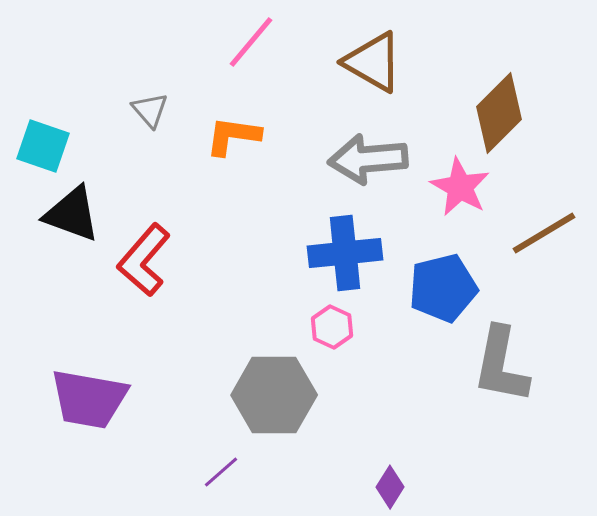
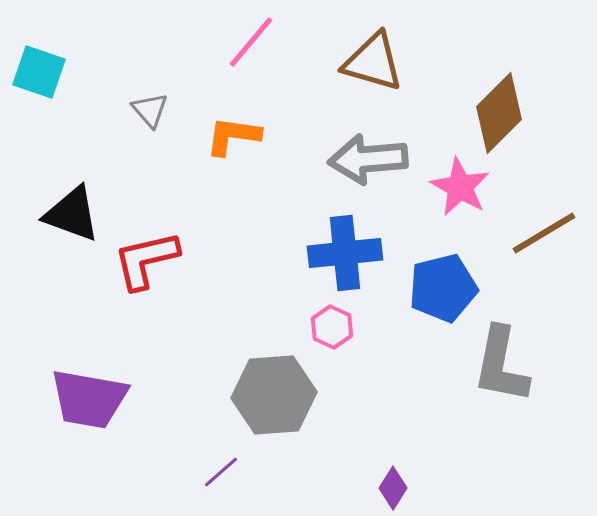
brown triangle: rotated 14 degrees counterclockwise
cyan square: moved 4 px left, 74 px up
red L-shape: moved 2 px right; rotated 36 degrees clockwise
gray hexagon: rotated 4 degrees counterclockwise
purple diamond: moved 3 px right, 1 px down
